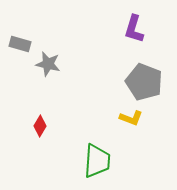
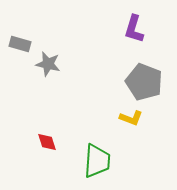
red diamond: moved 7 px right, 16 px down; rotated 50 degrees counterclockwise
